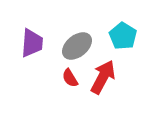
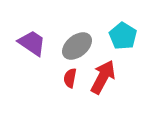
purple trapezoid: rotated 60 degrees counterclockwise
red semicircle: rotated 42 degrees clockwise
